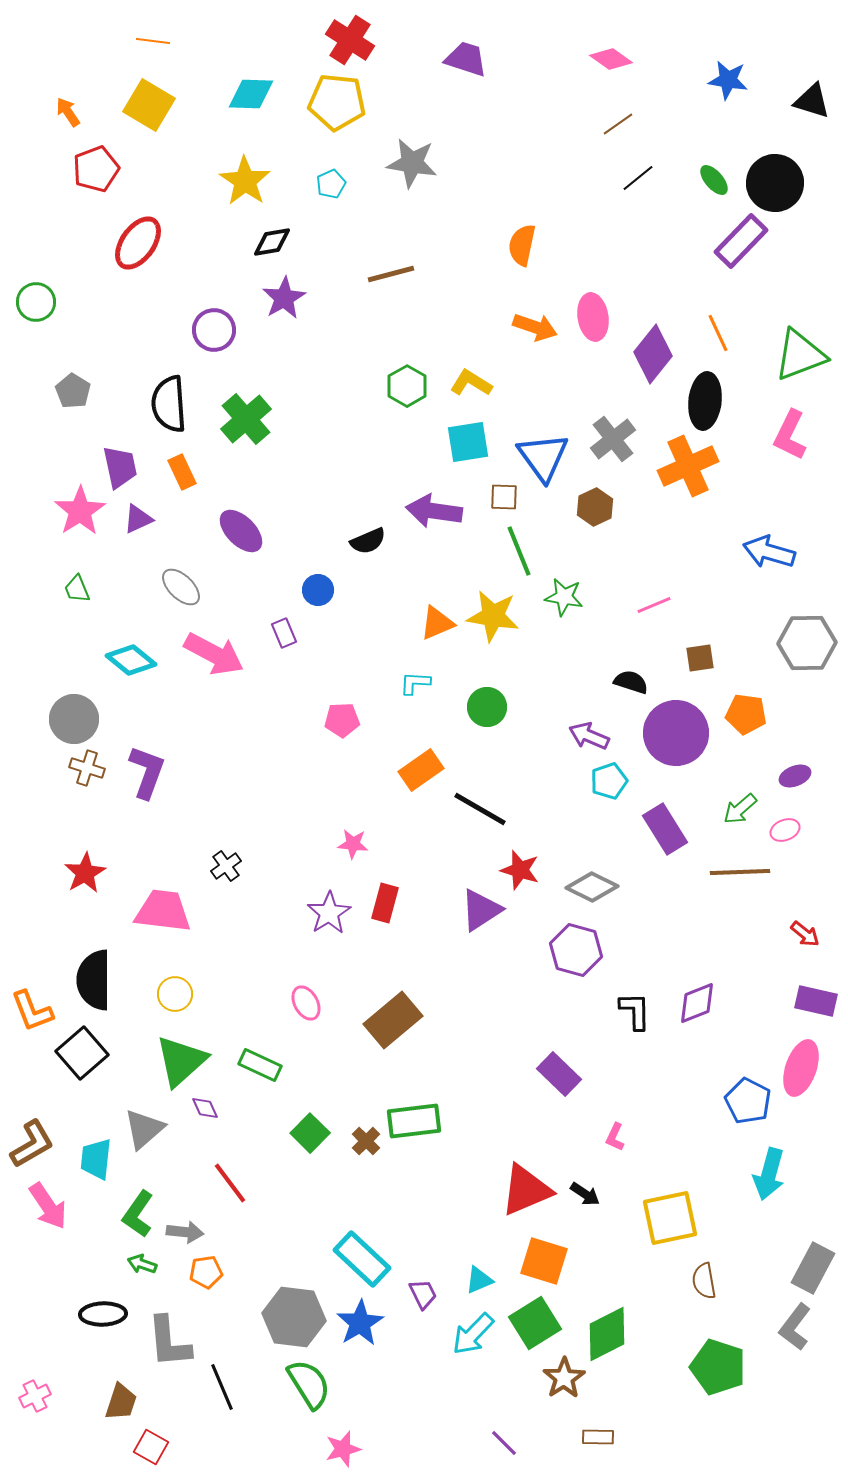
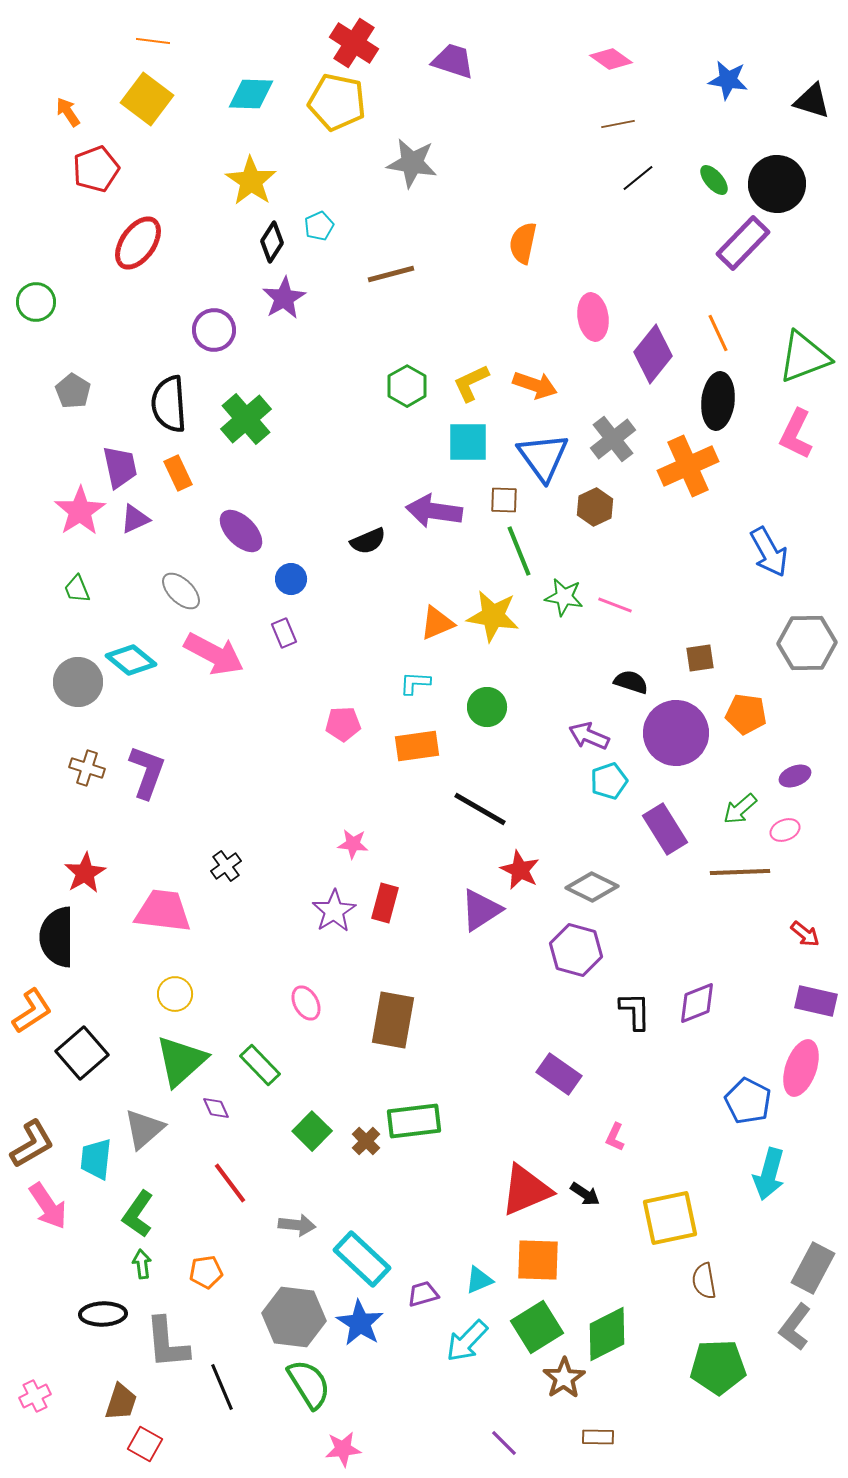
red cross at (350, 40): moved 4 px right, 3 px down
purple trapezoid at (466, 59): moved 13 px left, 2 px down
yellow pentagon at (337, 102): rotated 6 degrees clockwise
yellow square at (149, 105): moved 2 px left, 6 px up; rotated 6 degrees clockwise
brown line at (618, 124): rotated 24 degrees clockwise
yellow star at (245, 181): moved 6 px right
black circle at (775, 183): moved 2 px right, 1 px down
cyan pentagon at (331, 184): moved 12 px left, 42 px down
purple rectangle at (741, 241): moved 2 px right, 2 px down
black diamond at (272, 242): rotated 48 degrees counterclockwise
orange semicircle at (522, 245): moved 1 px right, 2 px up
orange arrow at (535, 327): moved 58 px down
green triangle at (800, 355): moved 4 px right, 2 px down
yellow L-shape at (471, 383): rotated 57 degrees counterclockwise
black ellipse at (705, 401): moved 13 px right
pink L-shape at (790, 435): moved 6 px right, 1 px up
cyan square at (468, 442): rotated 9 degrees clockwise
orange rectangle at (182, 472): moved 4 px left, 1 px down
brown square at (504, 497): moved 3 px down
purple triangle at (138, 519): moved 3 px left
blue arrow at (769, 552): rotated 135 degrees counterclockwise
gray ellipse at (181, 587): moved 4 px down
blue circle at (318, 590): moved 27 px left, 11 px up
pink line at (654, 605): moved 39 px left; rotated 44 degrees clockwise
gray circle at (74, 719): moved 4 px right, 37 px up
pink pentagon at (342, 720): moved 1 px right, 4 px down
orange rectangle at (421, 770): moved 4 px left, 24 px up; rotated 27 degrees clockwise
red star at (520, 870): rotated 9 degrees clockwise
purple star at (329, 913): moved 5 px right, 2 px up
black semicircle at (94, 980): moved 37 px left, 43 px up
orange L-shape at (32, 1011): rotated 102 degrees counterclockwise
brown rectangle at (393, 1020): rotated 40 degrees counterclockwise
green rectangle at (260, 1065): rotated 21 degrees clockwise
purple rectangle at (559, 1074): rotated 9 degrees counterclockwise
purple diamond at (205, 1108): moved 11 px right
green square at (310, 1133): moved 2 px right, 2 px up
gray arrow at (185, 1232): moved 112 px right, 7 px up
orange square at (544, 1261): moved 6 px left, 1 px up; rotated 15 degrees counterclockwise
green arrow at (142, 1264): rotated 64 degrees clockwise
purple trapezoid at (423, 1294): rotated 80 degrees counterclockwise
blue star at (360, 1323): rotated 9 degrees counterclockwise
green square at (535, 1323): moved 2 px right, 4 px down
cyan arrow at (473, 1334): moved 6 px left, 7 px down
gray L-shape at (169, 1342): moved 2 px left, 1 px down
green pentagon at (718, 1367): rotated 20 degrees counterclockwise
red square at (151, 1447): moved 6 px left, 3 px up
pink star at (343, 1449): rotated 9 degrees clockwise
